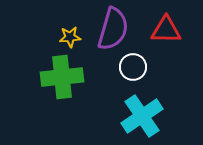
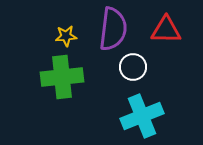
purple semicircle: rotated 9 degrees counterclockwise
yellow star: moved 4 px left, 1 px up
cyan cross: rotated 12 degrees clockwise
